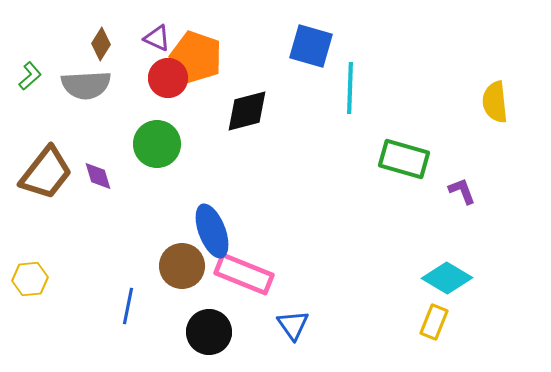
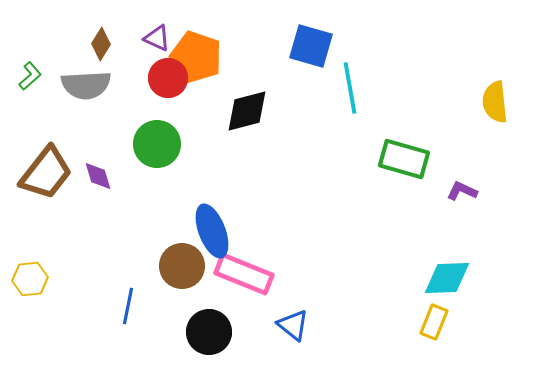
cyan line: rotated 12 degrees counterclockwise
purple L-shape: rotated 44 degrees counterclockwise
cyan diamond: rotated 33 degrees counterclockwise
blue triangle: rotated 16 degrees counterclockwise
